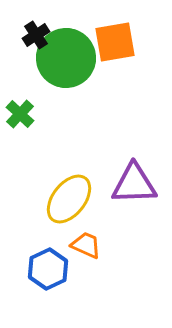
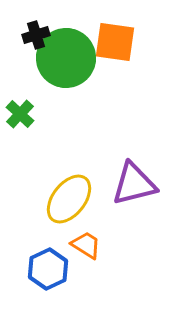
black cross: rotated 16 degrees clockwise
orange square: rotated 18 degrees clockwise
purple triangle: rotated 12 degrees counterclockwise
orange trapezoid: rotated 8 degrees clockwise
